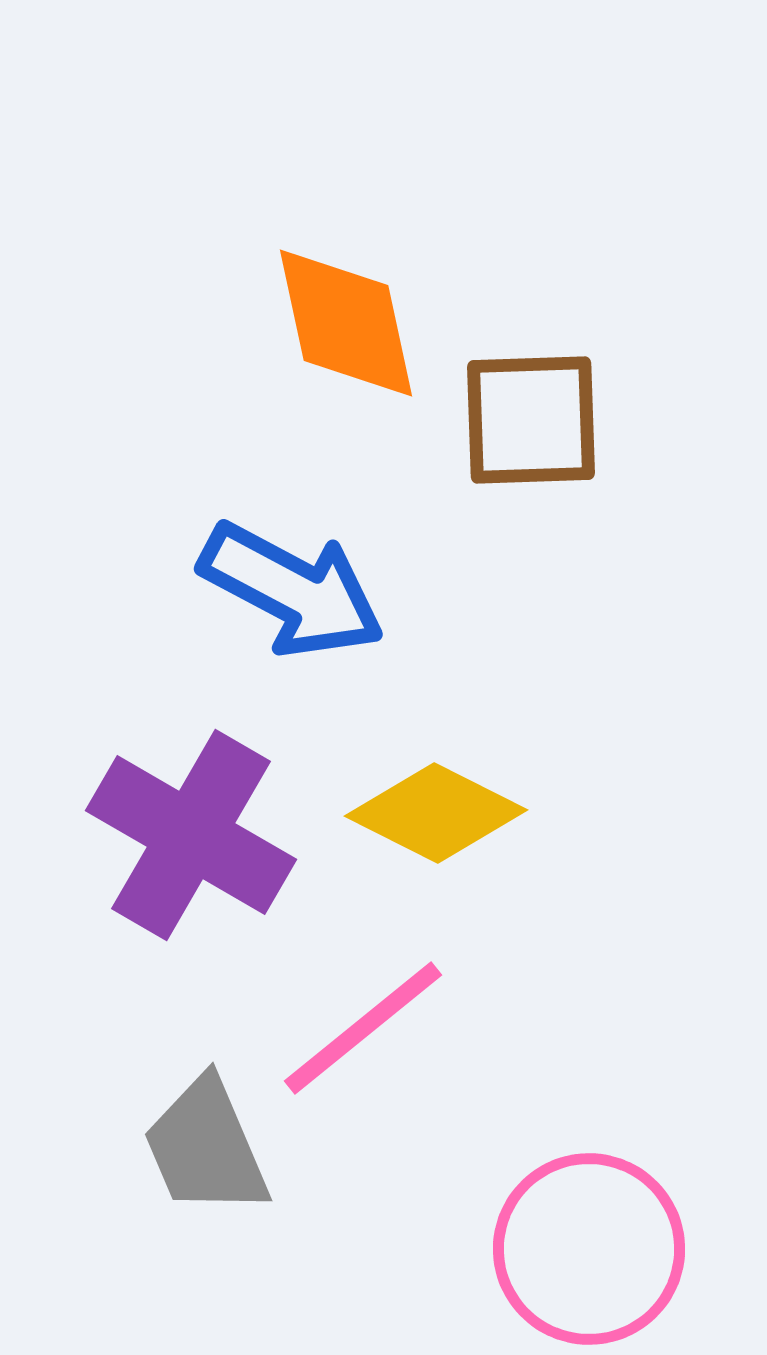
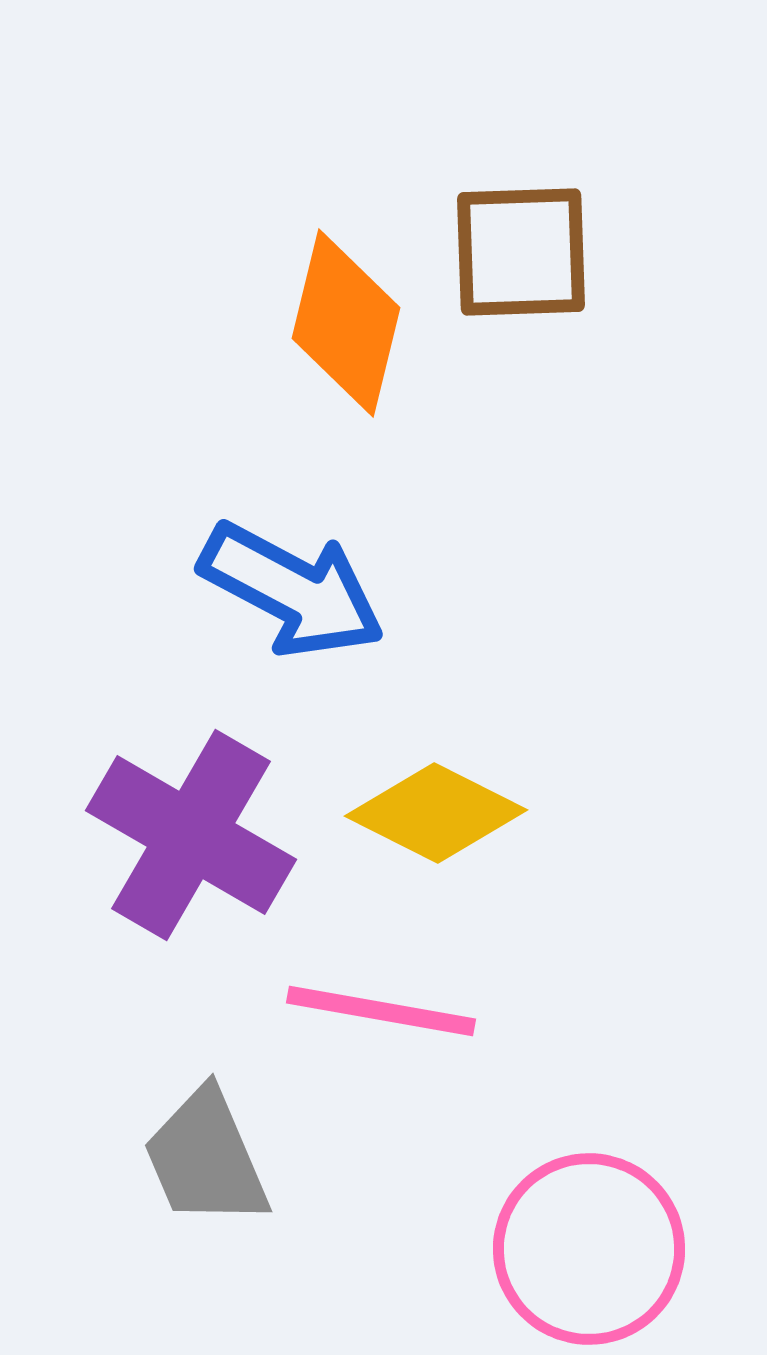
orange diamond: rotated 26 degrees clockwise
brown square: moved 10 px left, 168 px up
pink line: moved 18 px right, 17 px up; rotated 49 degrees clockwise
gray trapezoid: moved 11 px down
